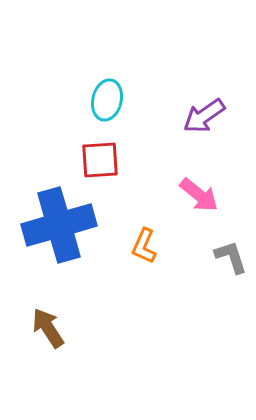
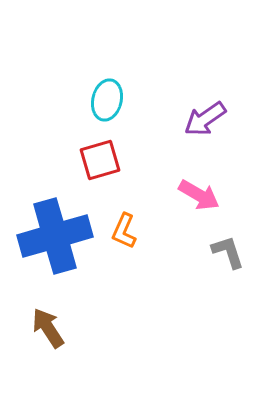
purple arrow: moved 1 px right, 3 px down
red square: rotated 12 degrees counterclockwise
pink arrow: rotated 9 degrees counterclockwise
blue cross: moved 4 px left, 11 px down
orange L-shape: moved 20 px left, 15 px up
gray L-shape: moved 3 px left, 5 px up
